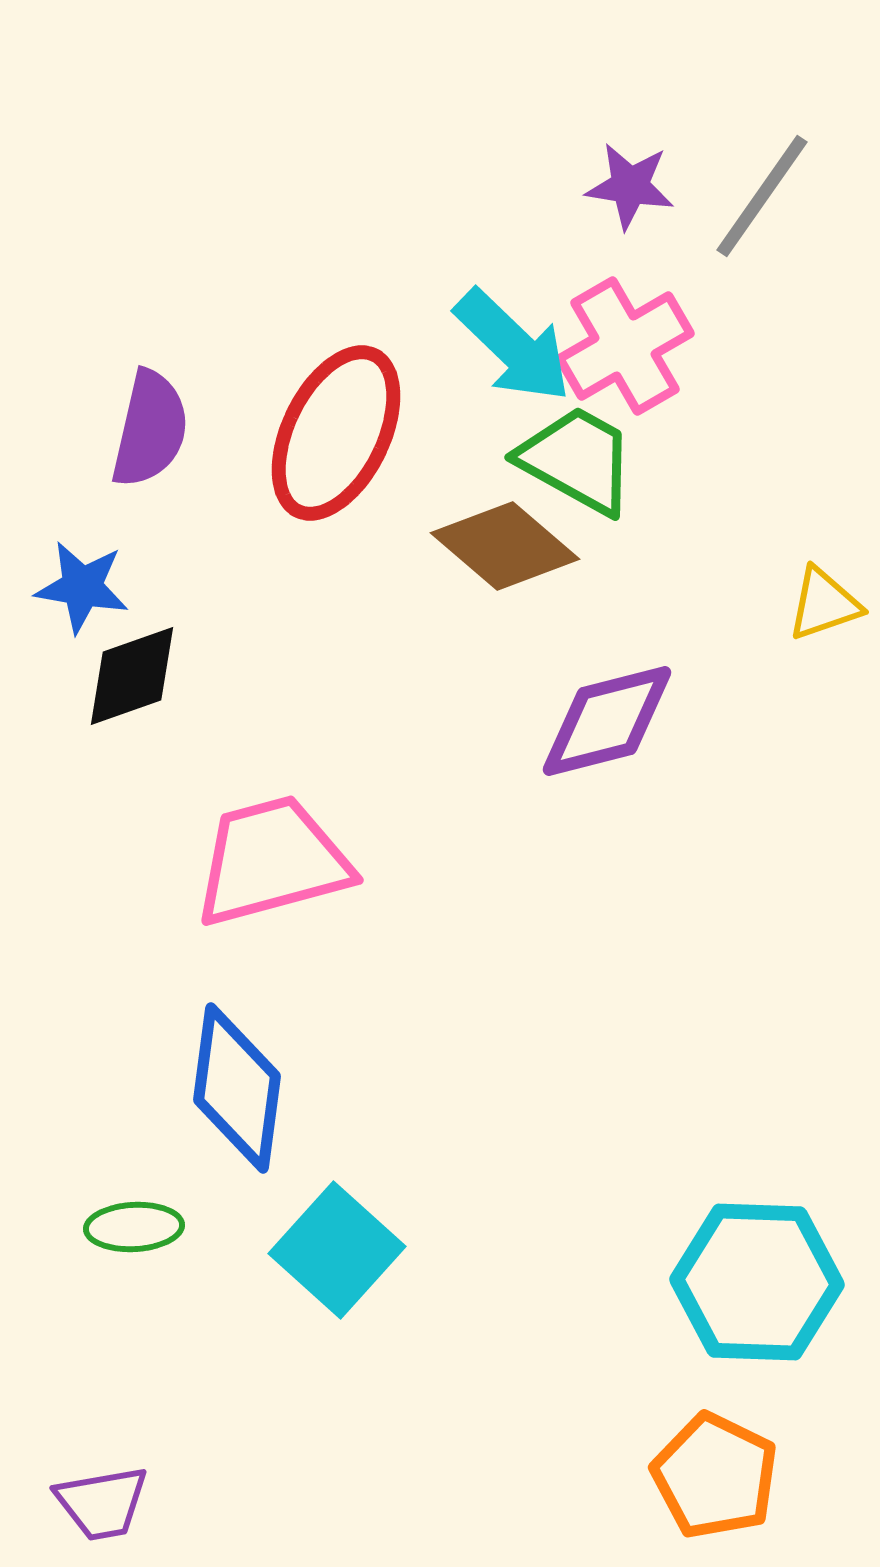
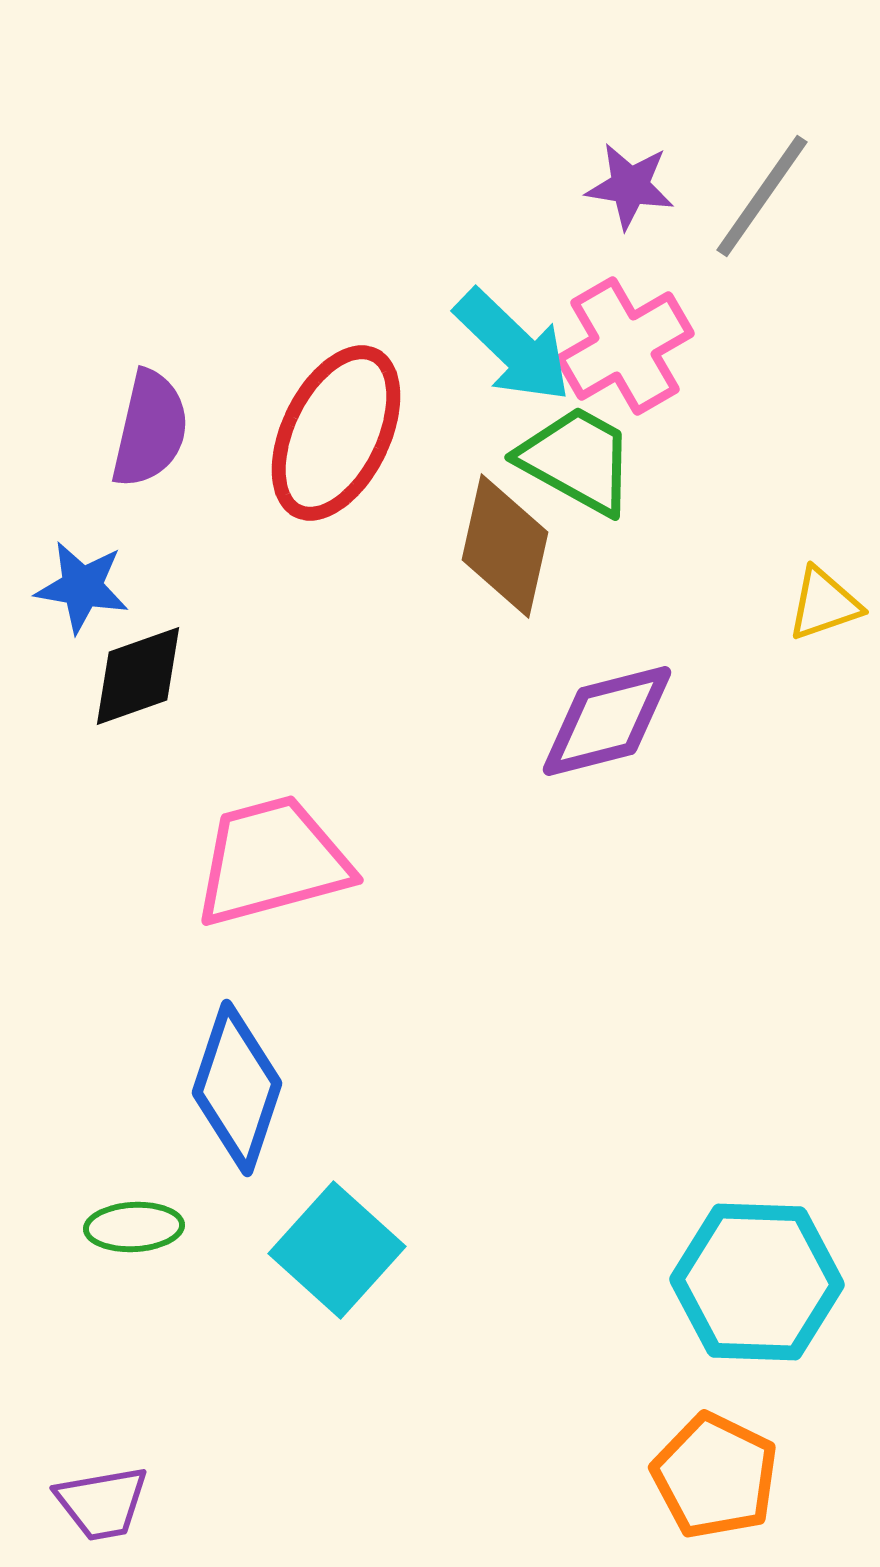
brown diamond: rotated 62 degrees clockwise
black diamond: moved 6 px right
blue diamond: rotated 11 degrees clockwise
